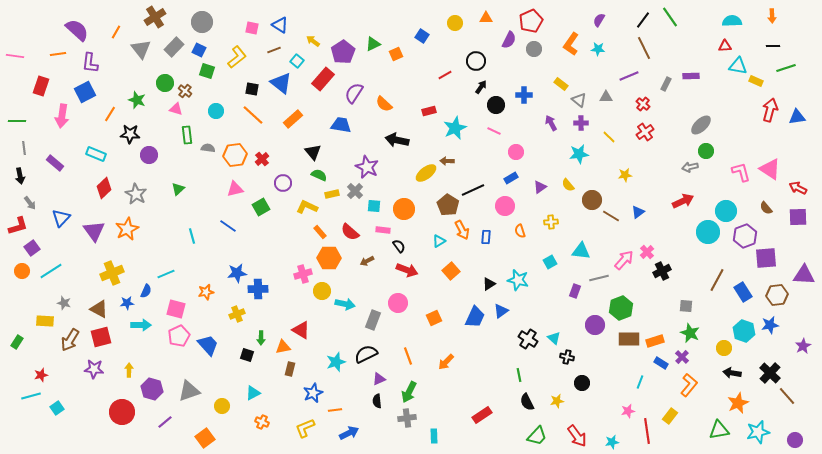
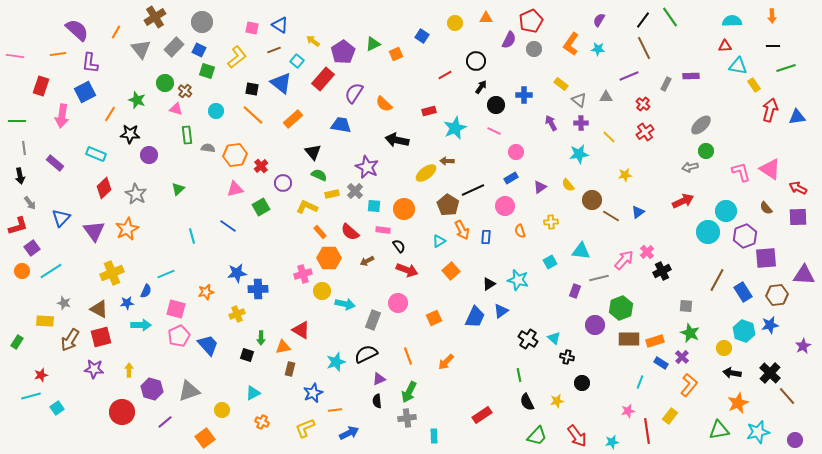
yellow rectangle at (756, 81): moved 2 px left, 4 px down; rotated 32 degrees clockwise
red cross at (262, 159): moved 1 px left, 7 px down
yellow circle at (222, 406): moved 4 px down
